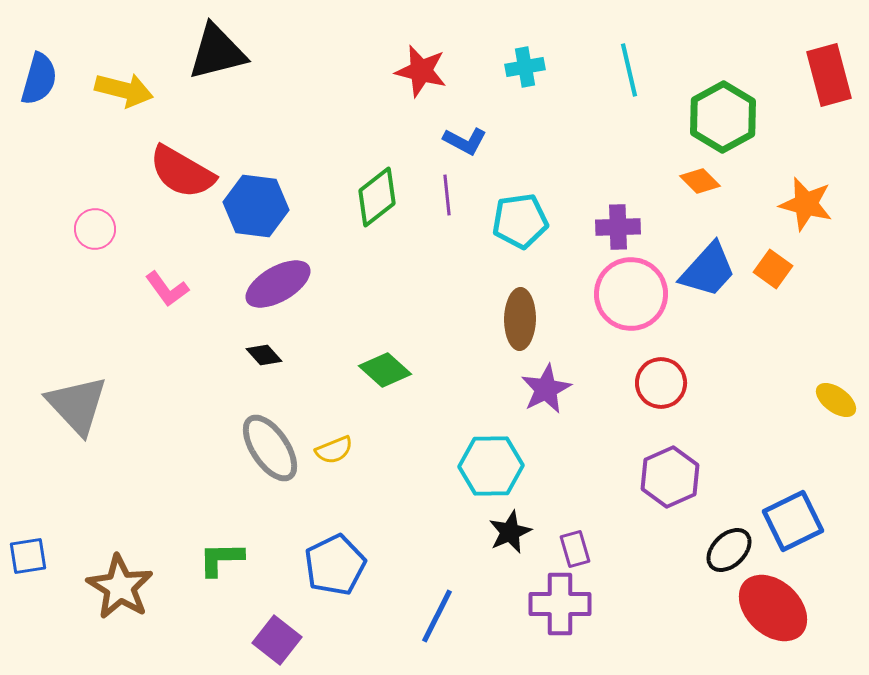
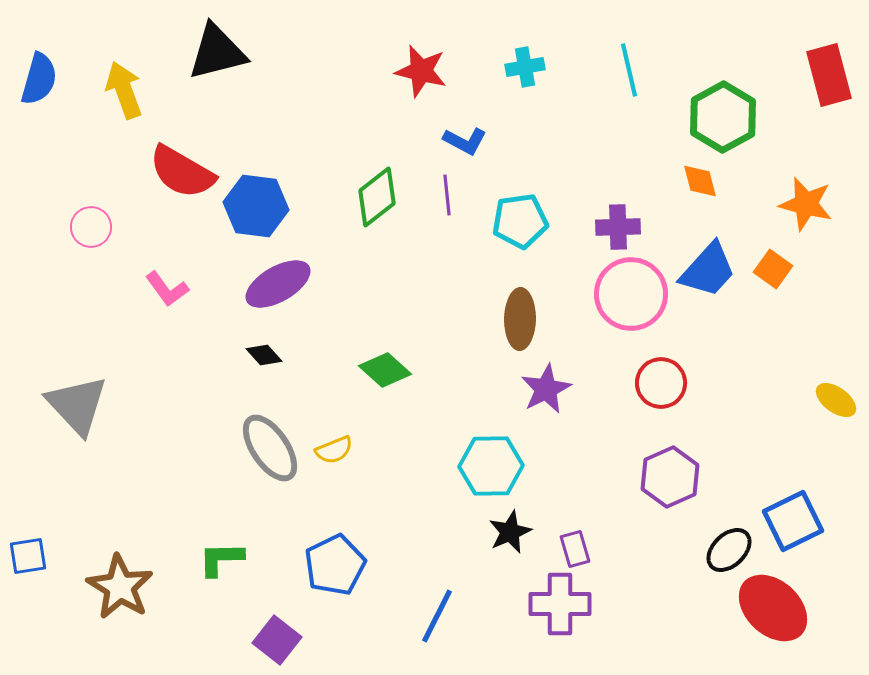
yellow arrow at (124, 90): rotated 124 degrees counterclockwise
orange diamond at (700, 181): rotated 30 degrees clockwise
pink circle at (95, 229): moved 4 px left, 2 px up
